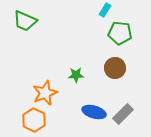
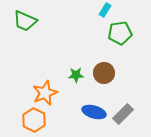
green pentagon: rotated 15 degrees counterclockwise
brown circle: moved 11 px left, 5 px down
